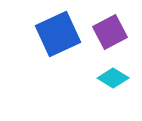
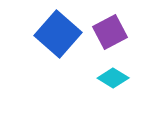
blue square: rotated 24 degrees counterclockwise
